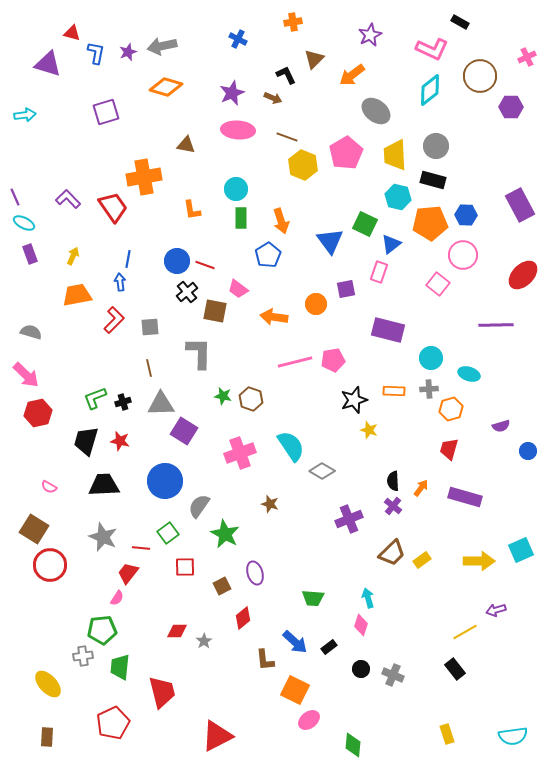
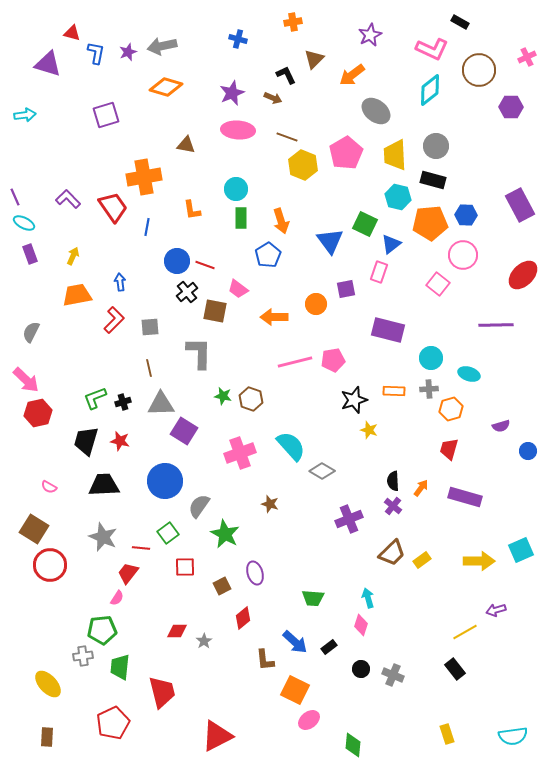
blue cross at (238, 39): rotated 12 degrees counterclockwise
brown circle at (480, 76): moved 1 px left, 6 px up
purple square at (106, 112): moved 3 px down
blue line at (128, 259): moved 19 px right, 32 px up
orange arrow at (274, 317): rotated 8 degrees counterclockwise
gray semicircle at (31, 332): rotated 80 degrees counterclockwise
pink arrow at (26, 375): moved 5 px down
cyan semicircle at (291, 446): rotated 8 degrees counterclockwise
